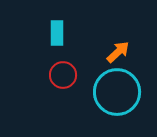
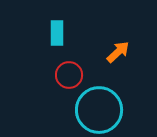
red circle: moved 6 px right
cyan circle: moved 18 px left, 18 px down
